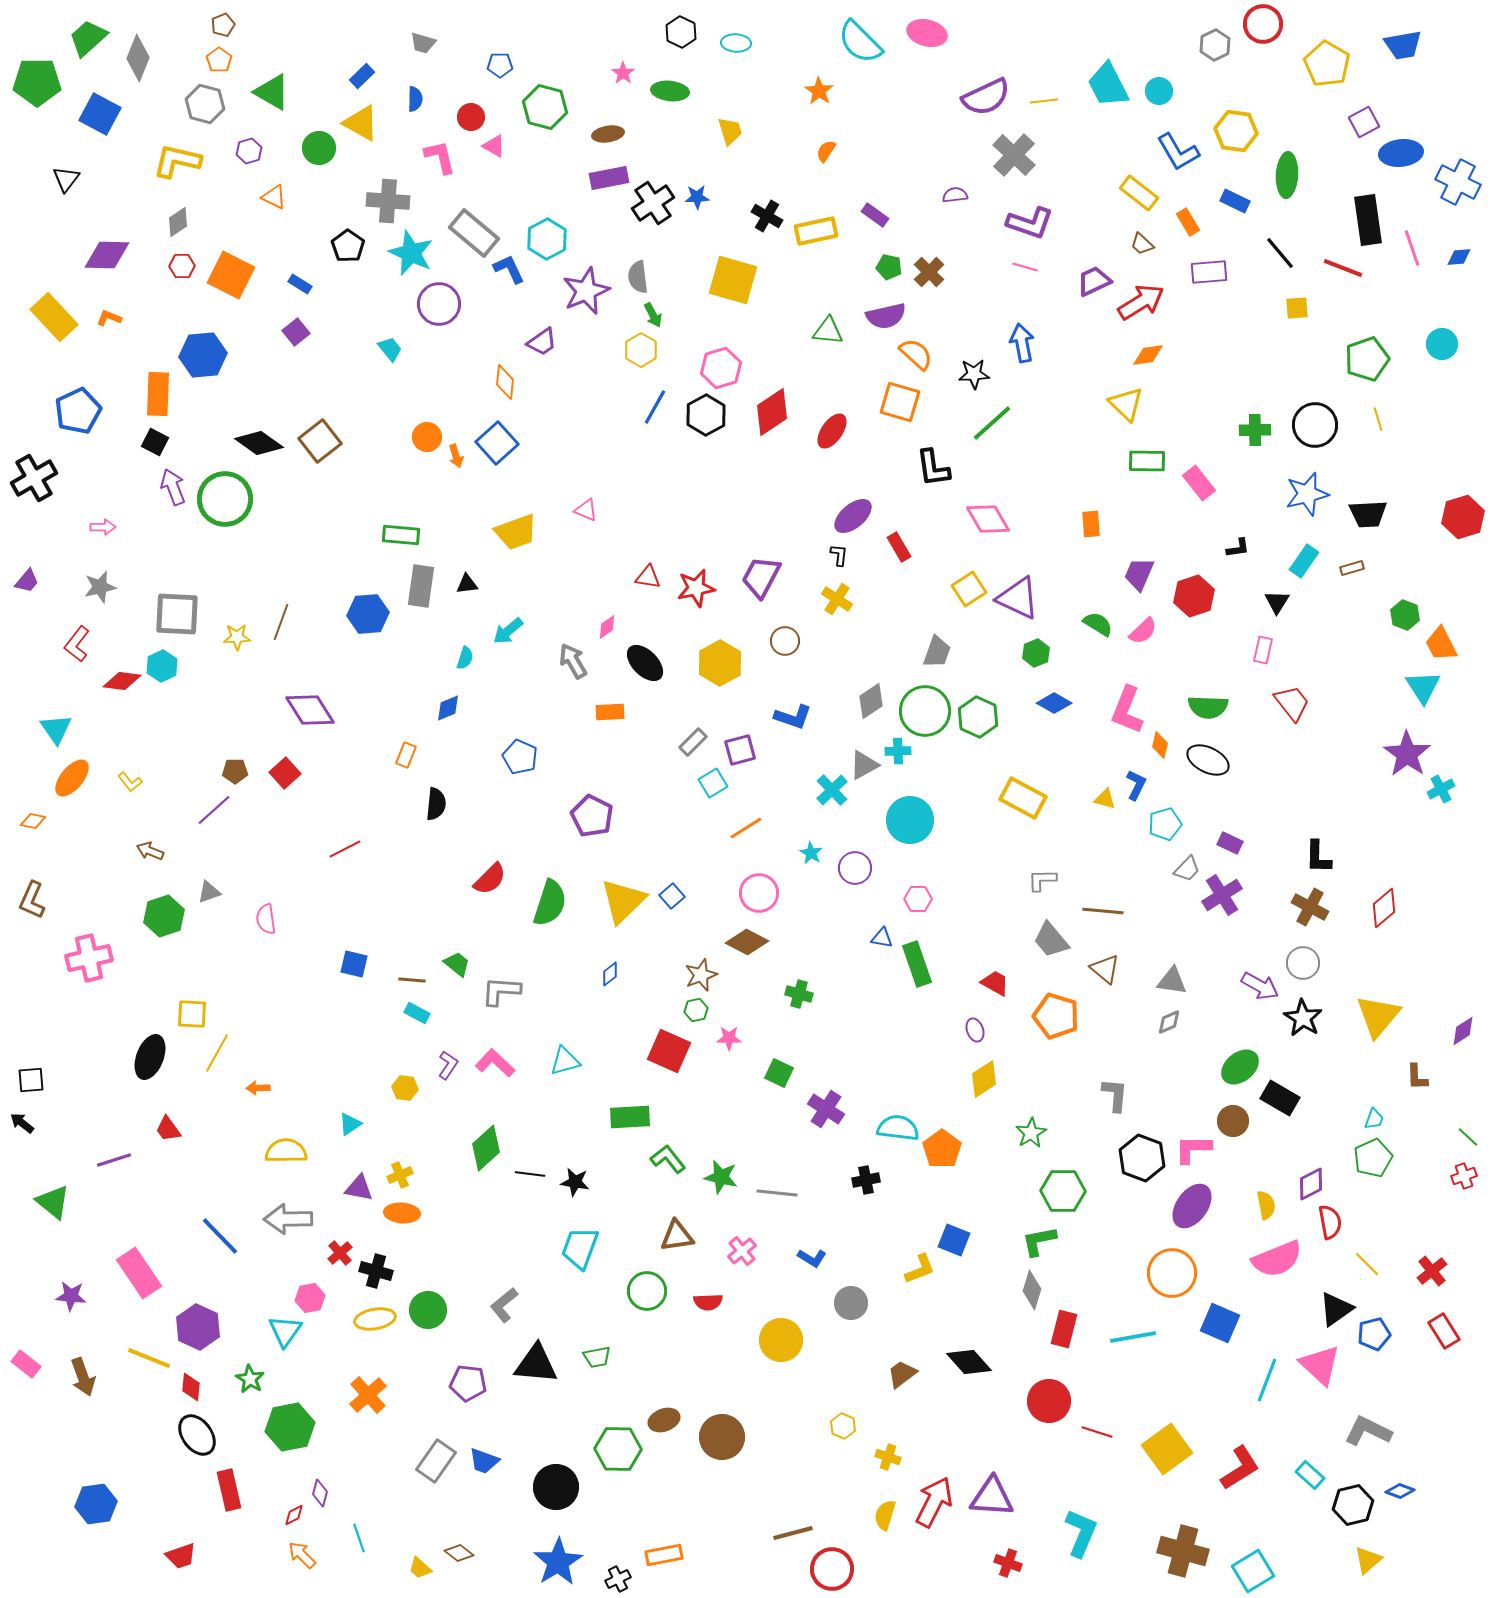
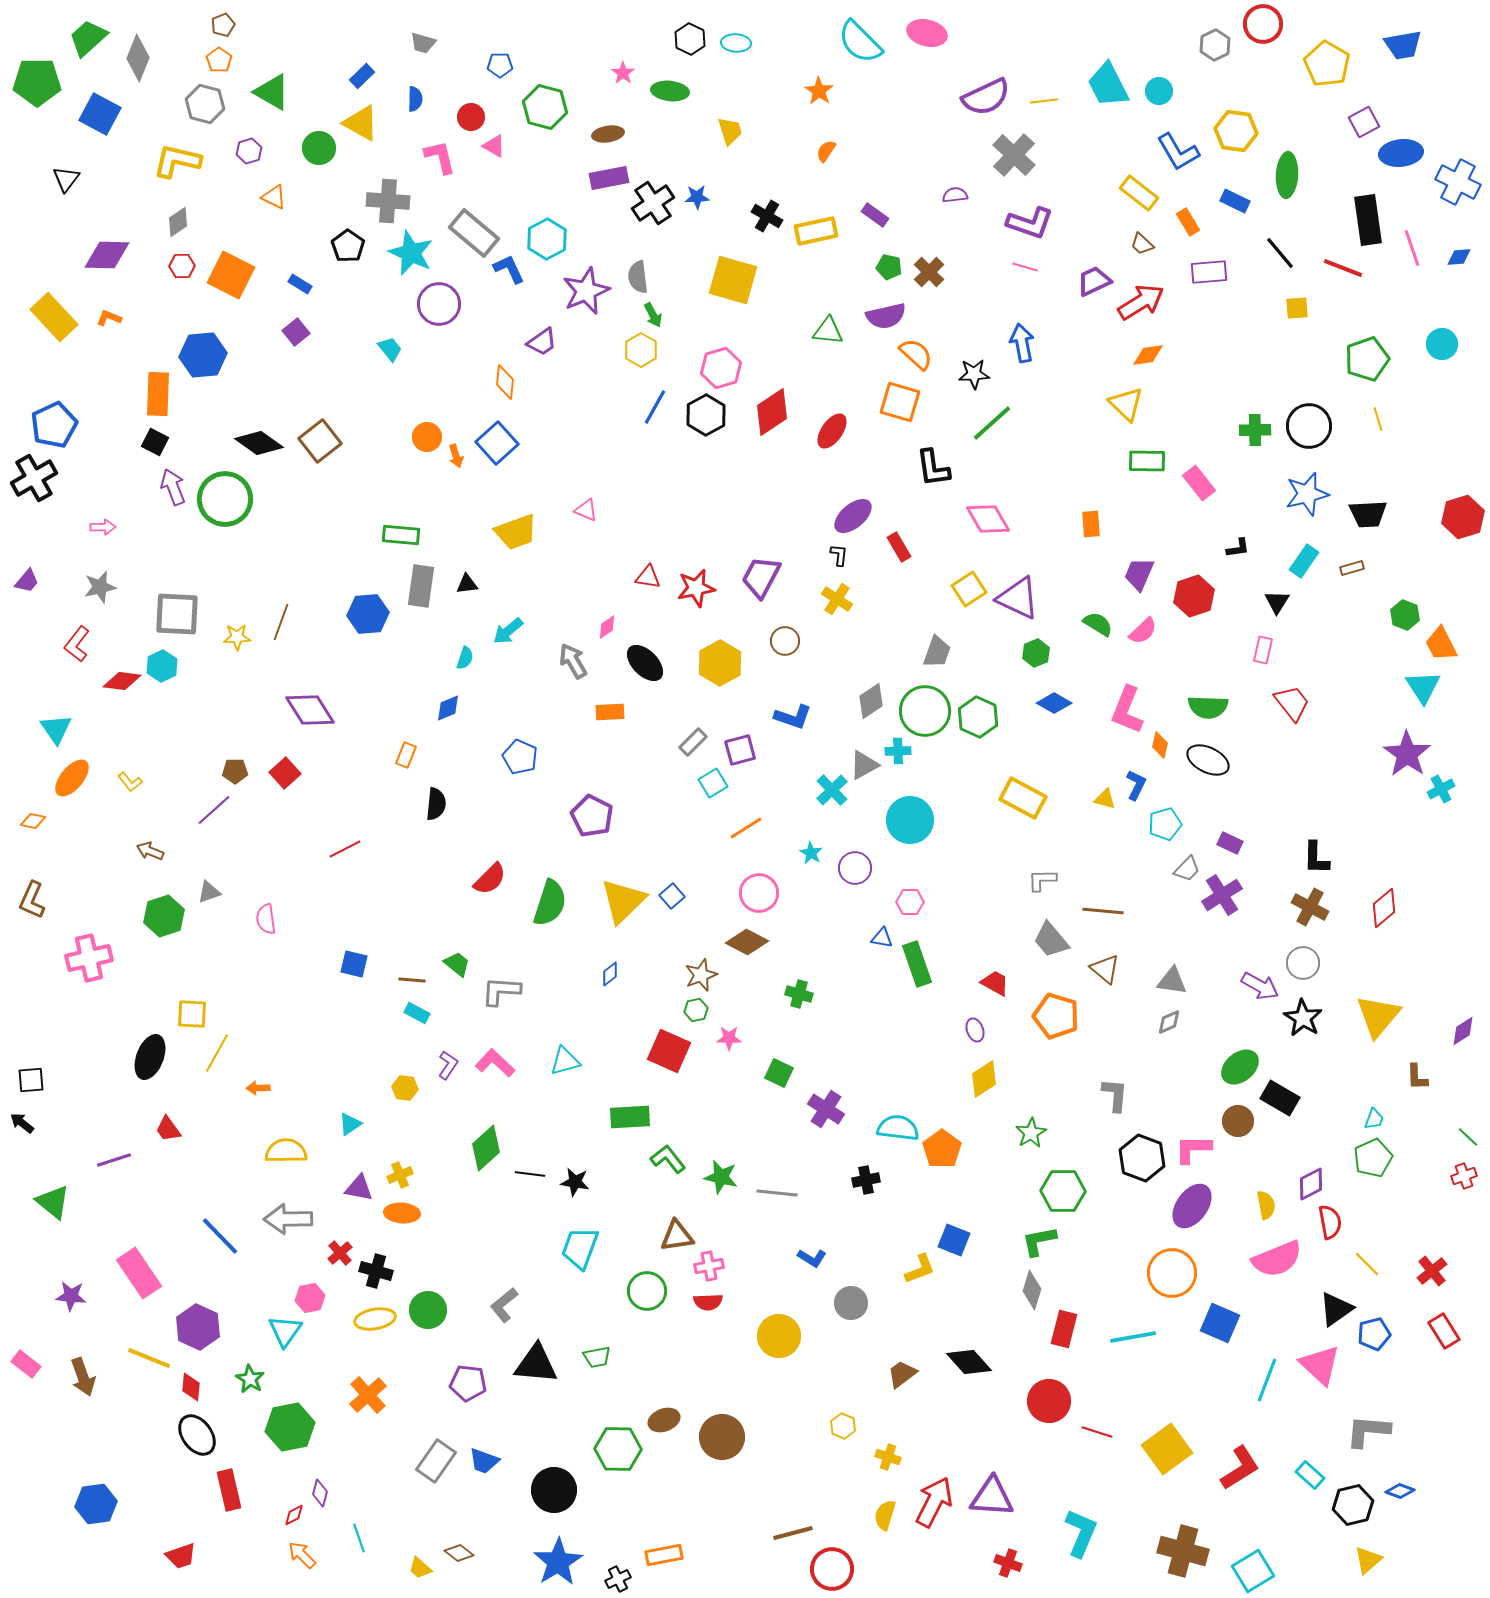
black hexagon at (681, 32): moved 9 px right, 7 px down
blue pentagon at (78, 411): moved 24 px left, 14 px down
black circle at (1315, 425): moved 6 px left, 1 px down
black L-shape at (1318, 857): moved 2 px left, 1 px down
pink hexagon at (918, 899): moved 8 px left, 3 px down
brown circle at (1233, 1121): moved 5 px right
pink cross at (742, 1251): moved 33 px left, 15 px down; rotated 28 degrees clockwise
yellow circle at (781, 1340): moved 2 px left, 4 px up
gray L-shape at (1368, 1431): rotated 21 degrees counterclockwise
black circle at (556, 1487): moved 2 px left, 3 px down
